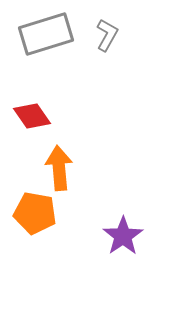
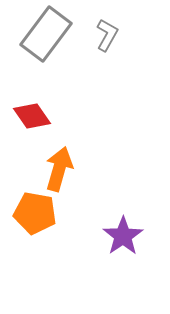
gray rectangle: rotated 36 degrees counterclockwise
orange arrow: moved 1 px down; rotated 21 degrees clockwise
